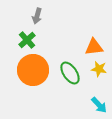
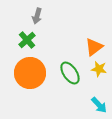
orange triangle: rotated 30 degrees counterclockwise
orange circle: moved 3 px left, 3 px down
